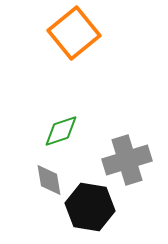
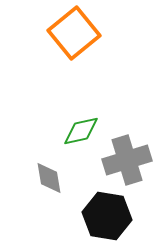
green diamond: moved 20 px right; rotated 6 degrees clockwise
gray diamond: moved 2 px up
black hexagon: moved 17 px right, 9 px down
